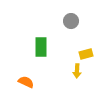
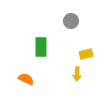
yellow arrow: moved 3 px down
orange semicircle: moved 3 px up
